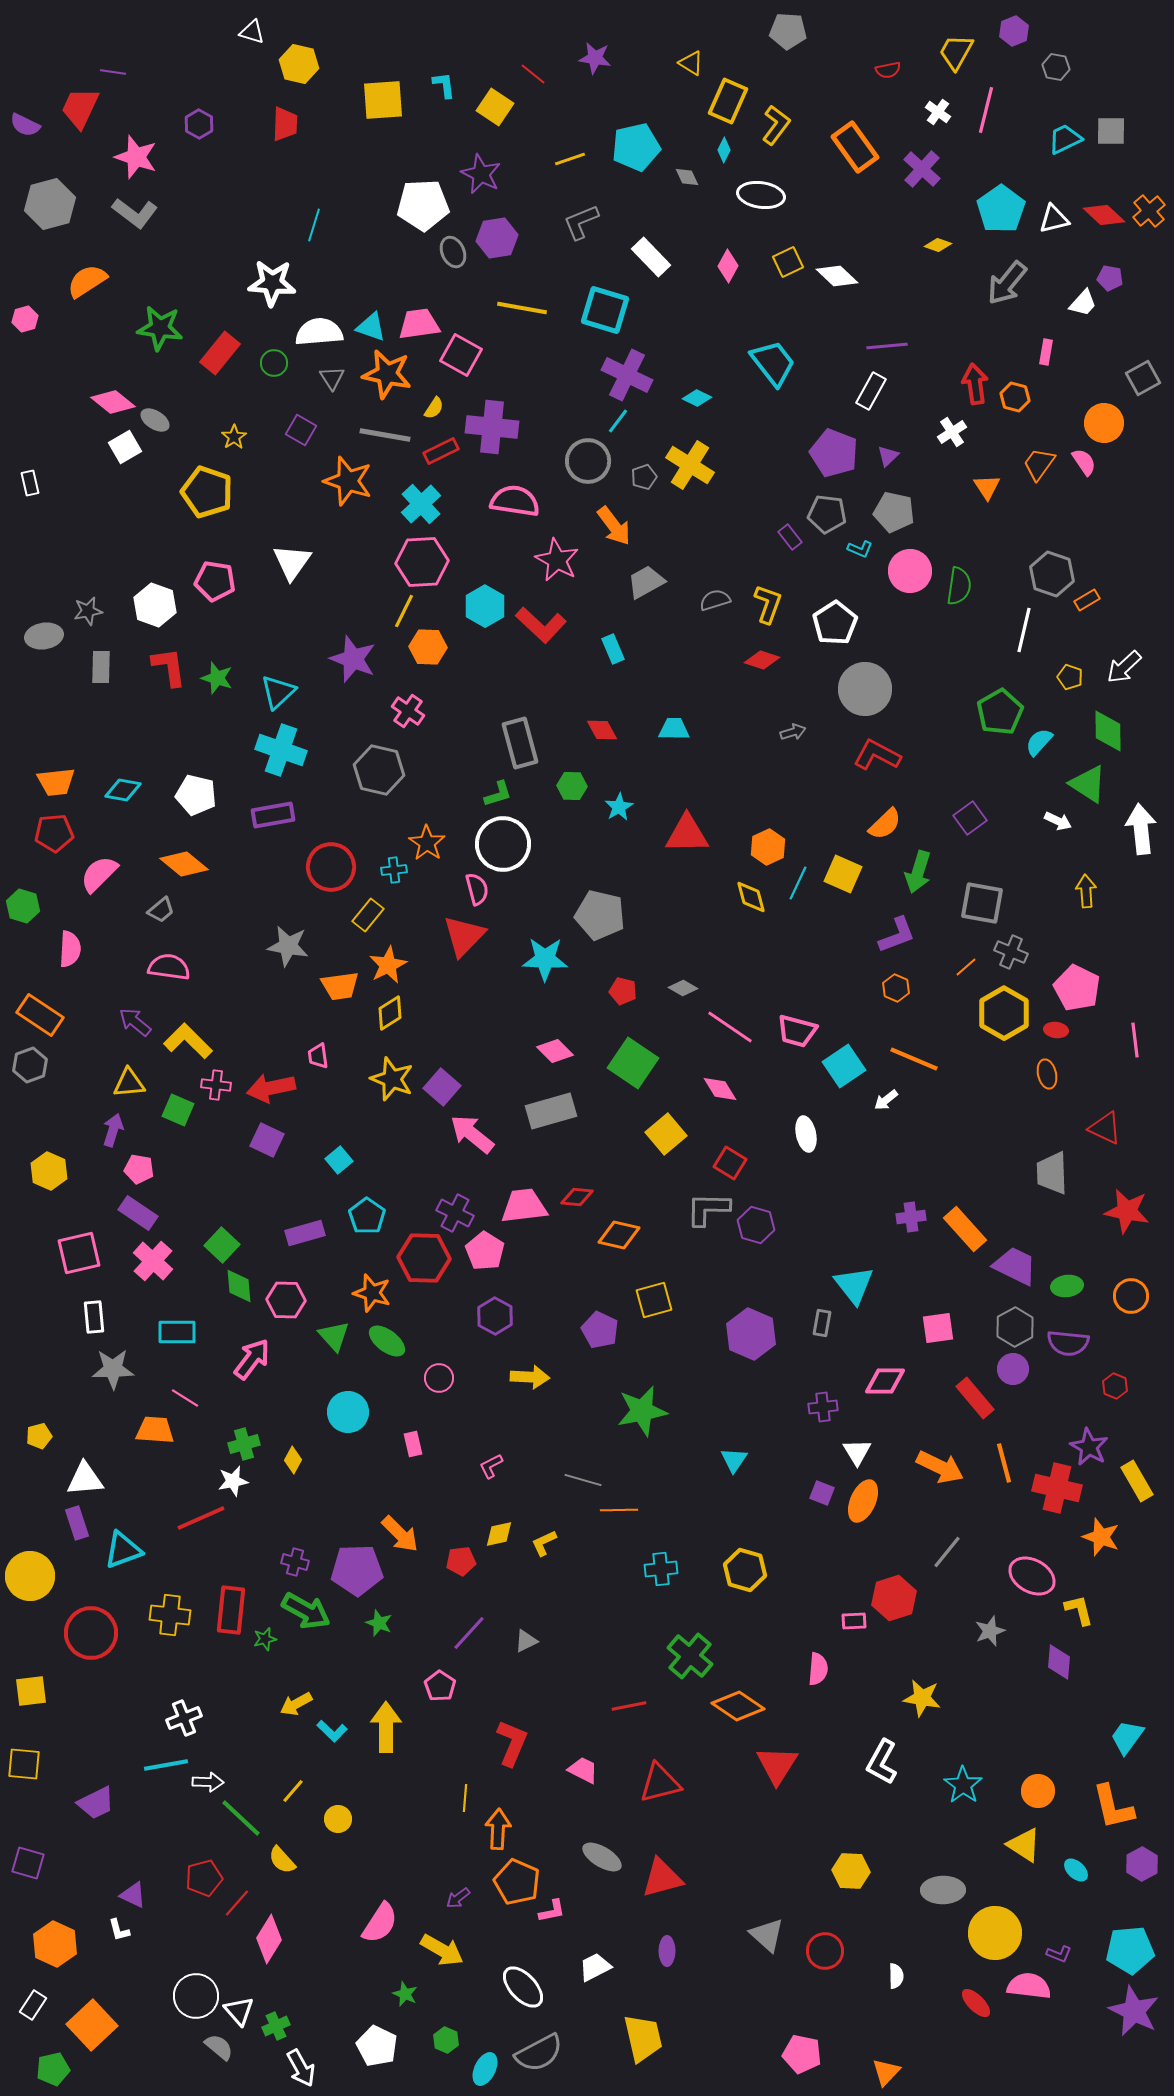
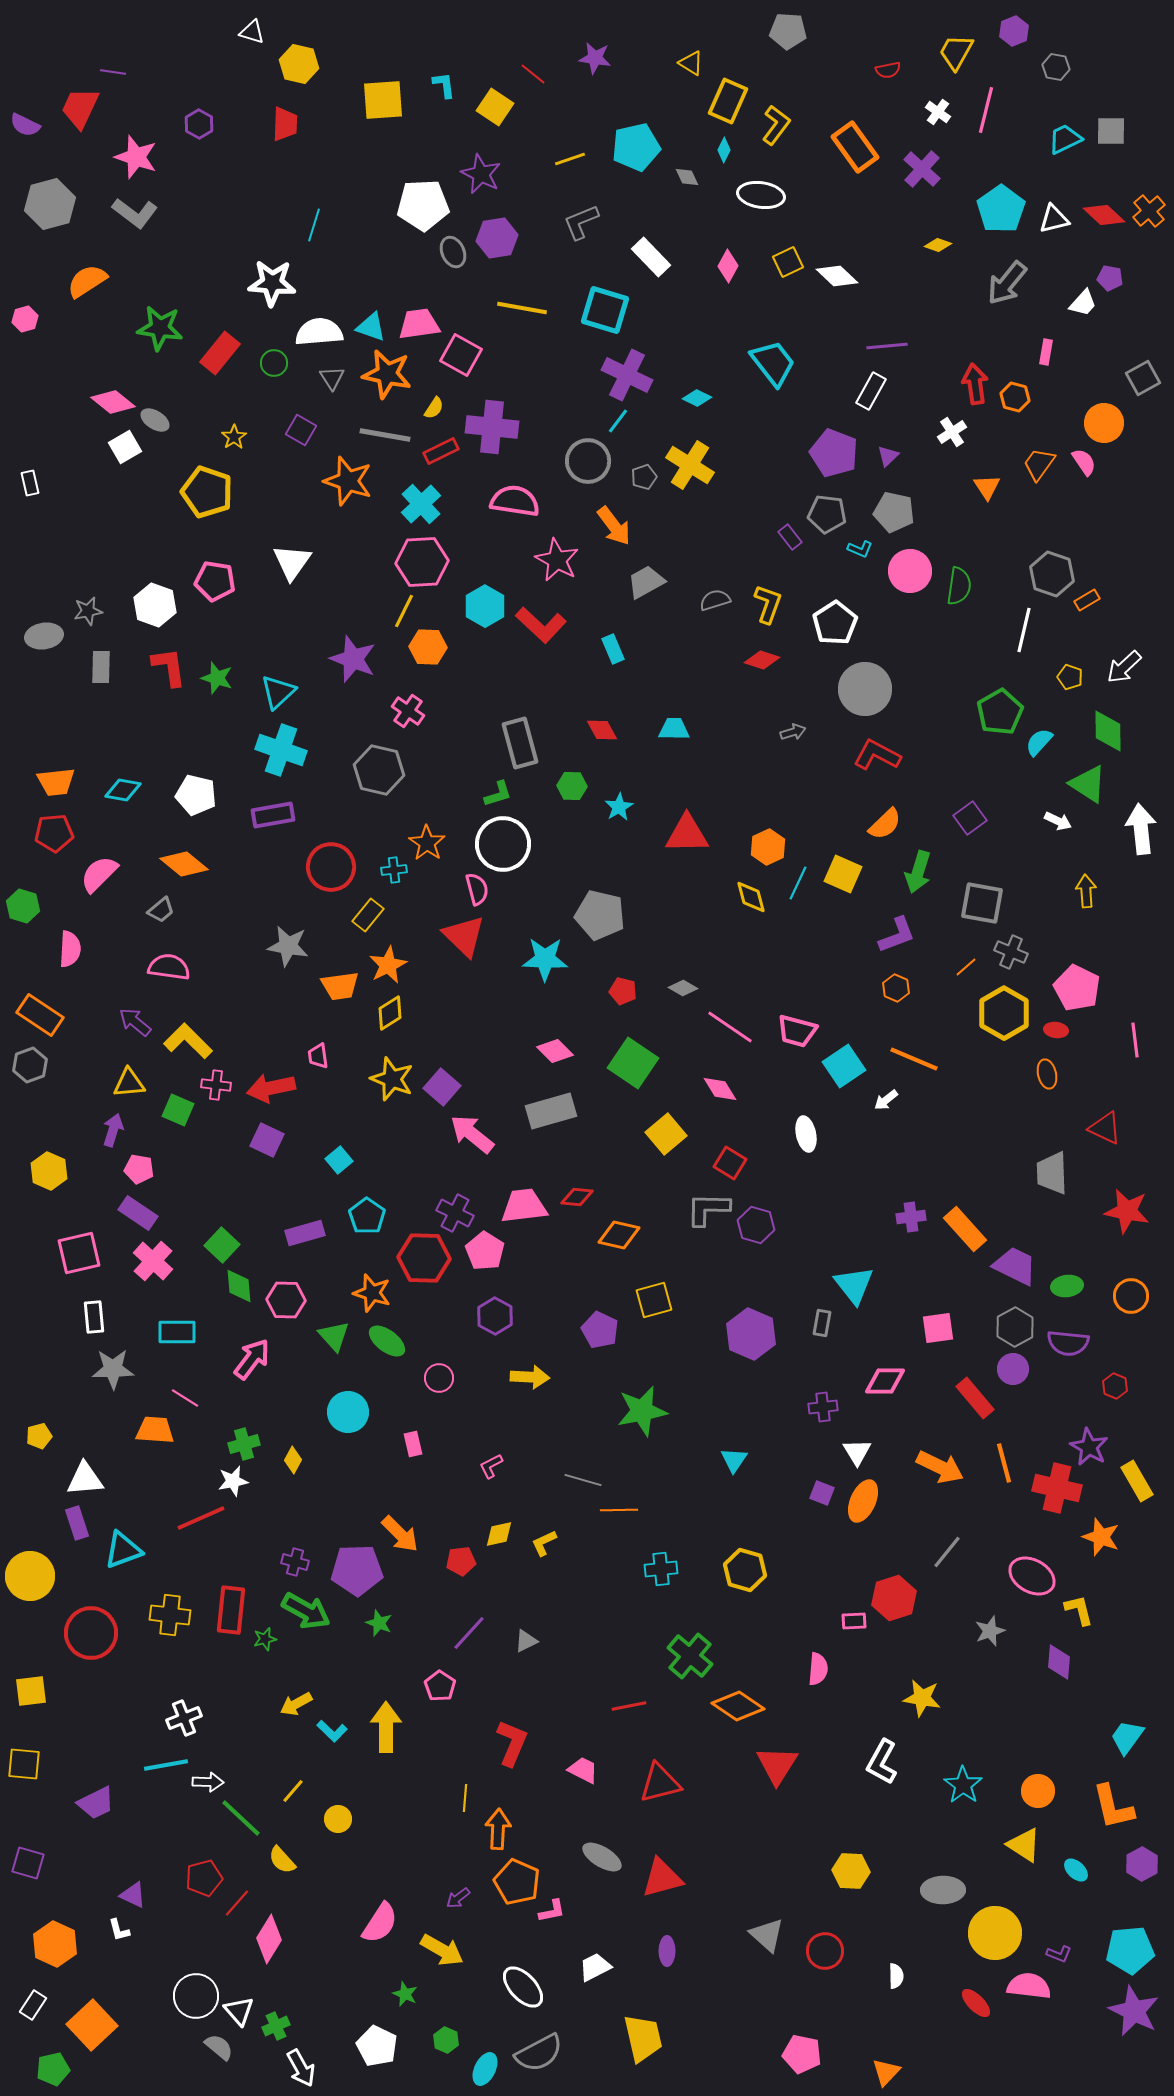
red triangle at (464, 936): rotated 30 degrees counterclockwise
